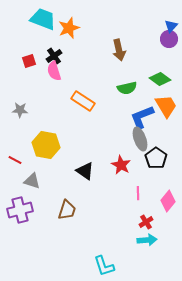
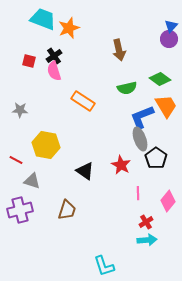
red square: rotated 32 degrees clockwise
red line: moved 1 px right
